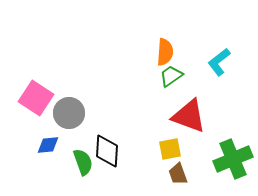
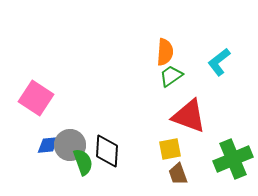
gray circle: moved 1 px right, 32 px down
